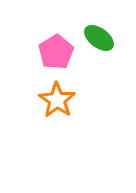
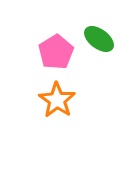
green ellipse: moved 1 px down
